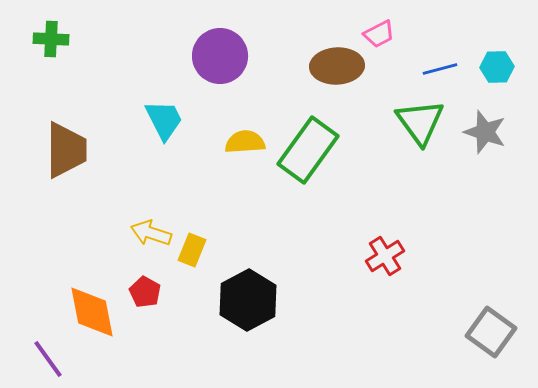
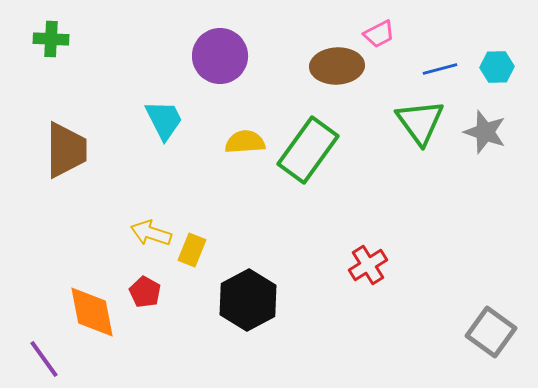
red cross: moved 17 px left, 9 px down
purple line: moved 4 px left
